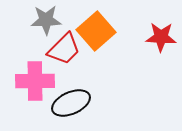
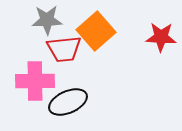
gray star: moved 1 px right
red trapezoid: rotated 39 degrees clockwise
black ellipse: moved 3 px left, 1 px up
